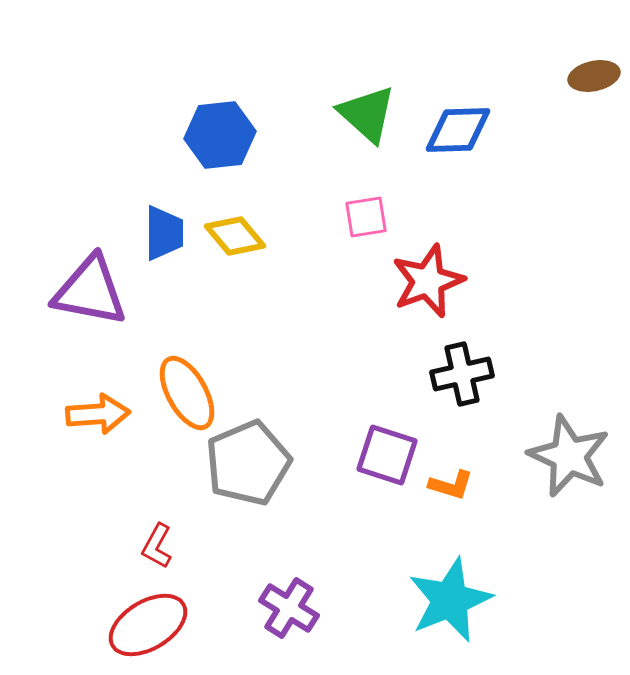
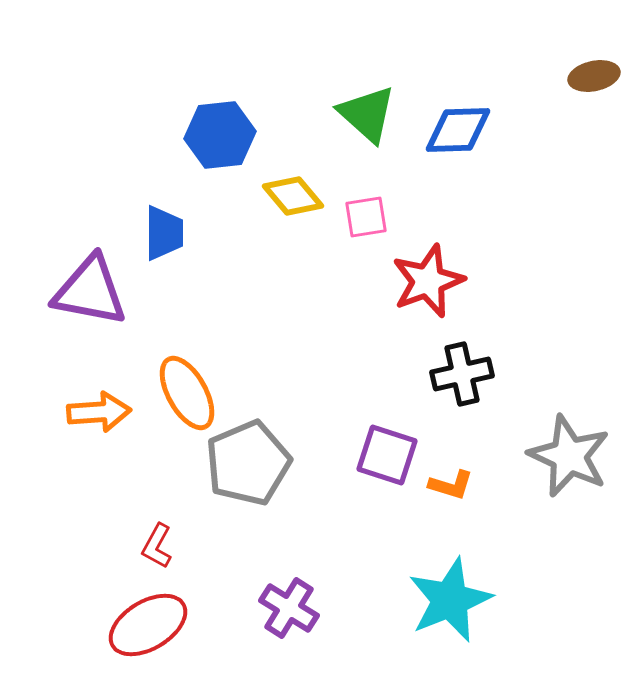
yellow diamond: moved 58 px right, 40 px up
orange arrow: moved 1 px right, 2 px up
